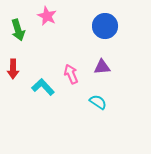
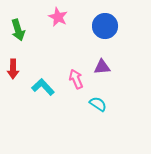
pink star: moved 11 px right, 1 px down
pink arrow: moved 5 px right, 5 px down
cyan semicircle: moved 2 px down
